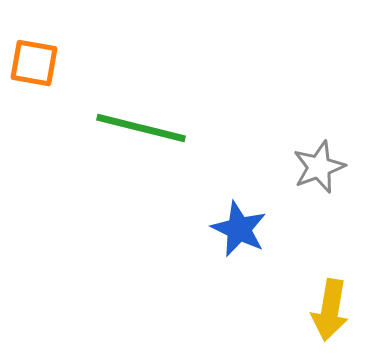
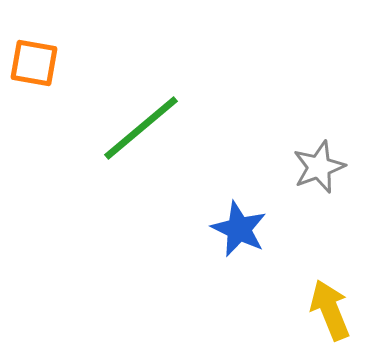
green line: rotated 54 degrees counterclockwise
yellow arrow: rotated 148 degrees clockwise
